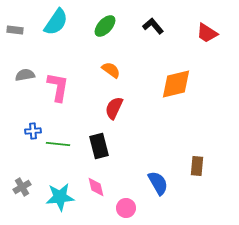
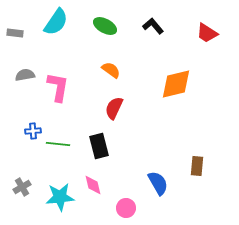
green ellipse: rotated 75 degrees clockwise
gray rectangle: moved 3 px down
pink diamond: moved 3 px left, 2 px up
